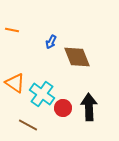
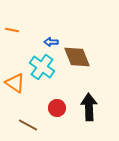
blue arrow: rotated 64 degrees clockwise
cyan cross: moved 27 px up
red circle: moved 6 px left
